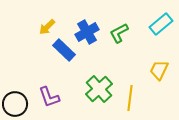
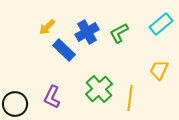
purple L-shape: moved 3 px right; rotated 45 degrees clockwise
